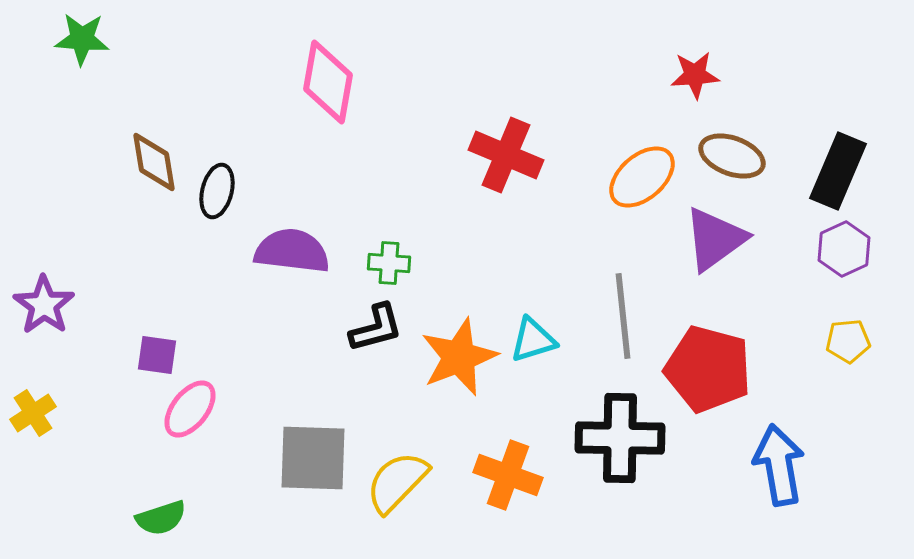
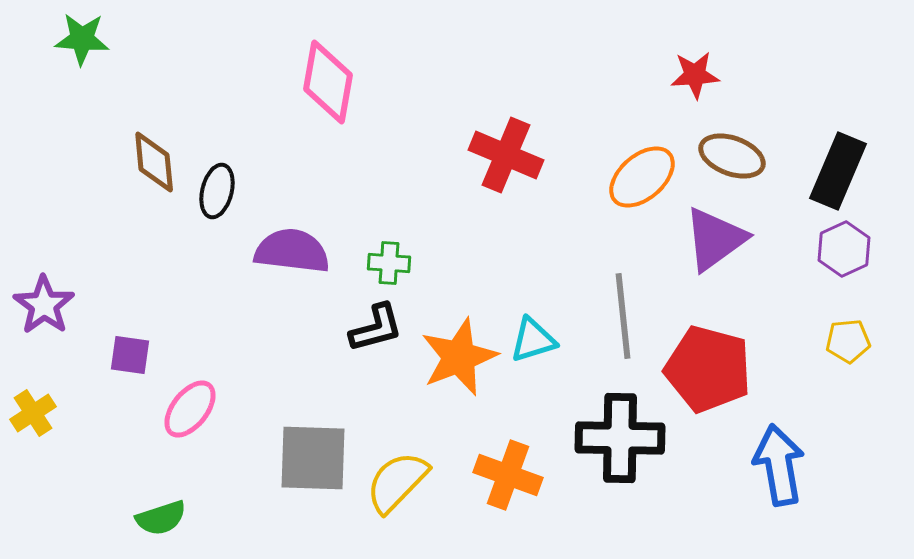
brown diamond: rotated 4 degrees clockwise
purple square: moved 27 px left
